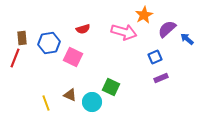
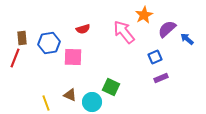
pink arrow: rotated 145 degrees counterclockwise
pink square: rotated 24 degrees counterclockwise
